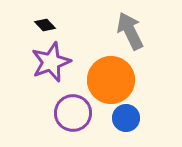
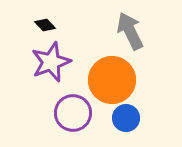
orange circle: moved 1 px right
